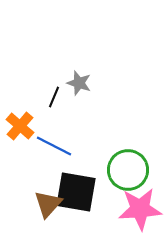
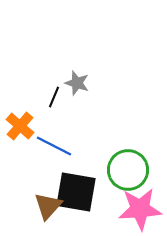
gray star: moved 2 px left
brown triangle: moved 2 px down
